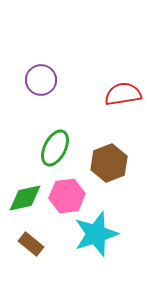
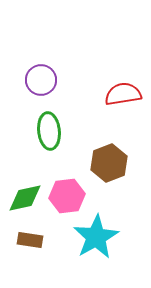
green ellipse: moved 6 px left, 17 px up; rotated 33 degrees counterclockwise
cyan star: moved 3 px down; rotated 12 degrees counterclockwise
brown rectangle: moved 1 px left, 4 px up; rotated 30 degrees counterclockwise
